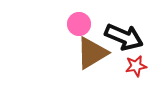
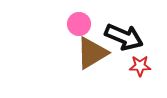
red star: moved 4 px right; rotated 10 degrees clockwise
